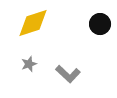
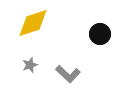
black circle: moved 10 px down
gray star: moved 1 px right, 1 px down
